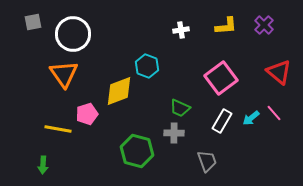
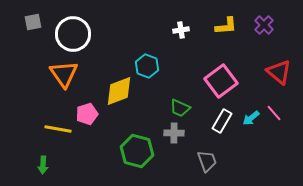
pink square: moved 3 px down
